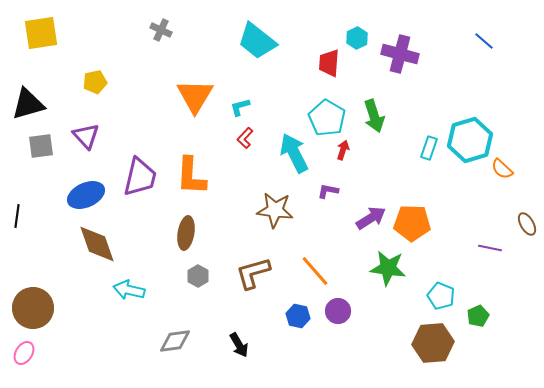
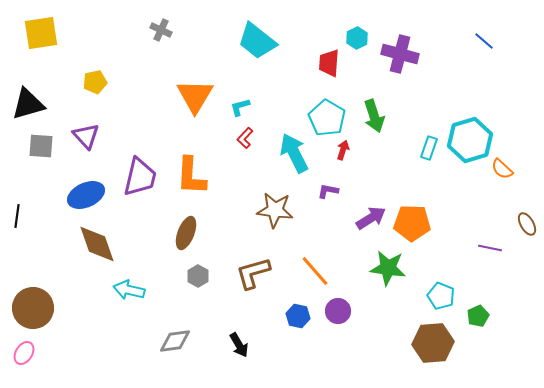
gray square at (41, 146): rotated 12 degrees clockwise
brown ellipse at (186, 233): rotated 12 degrees clockwise
